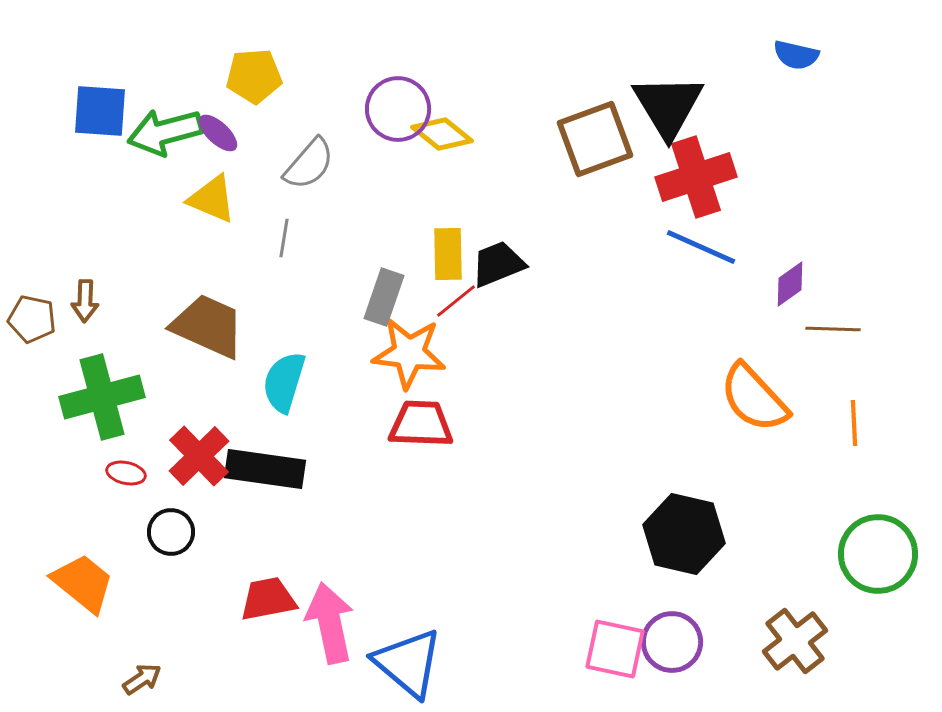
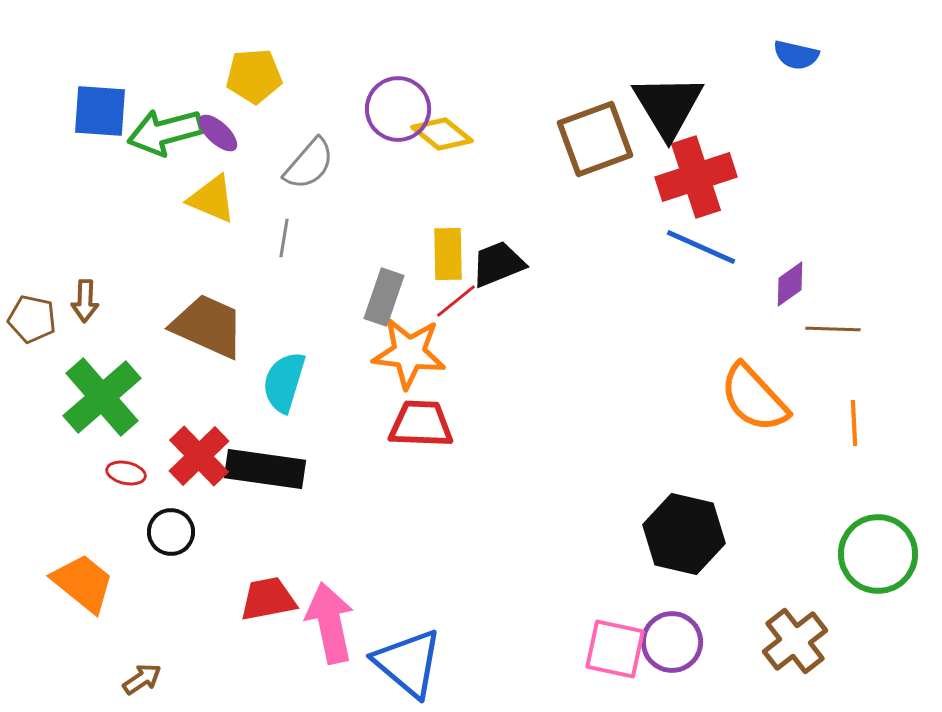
green cross at (102, 397): rotated 26 degrees counterclockwise
